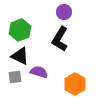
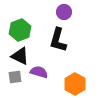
black L-shape: moved 2 px left, 1 px down; rotated 15 degrees counterclockwise
